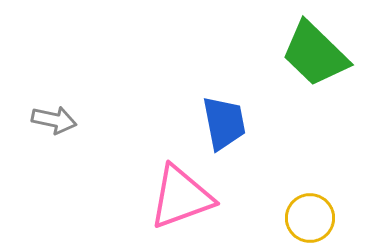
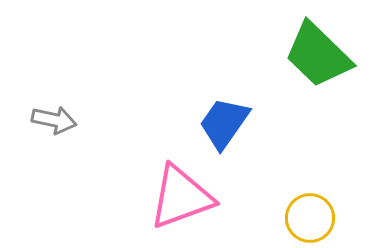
green trapezoid: moved 3 px right, 1 px down
blue trapezoid: rotated 134 degrees counterclockwise
